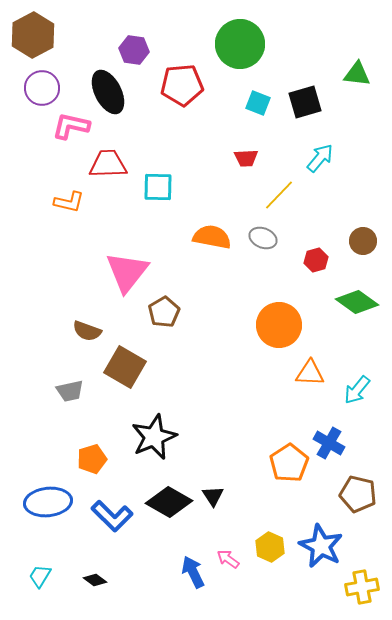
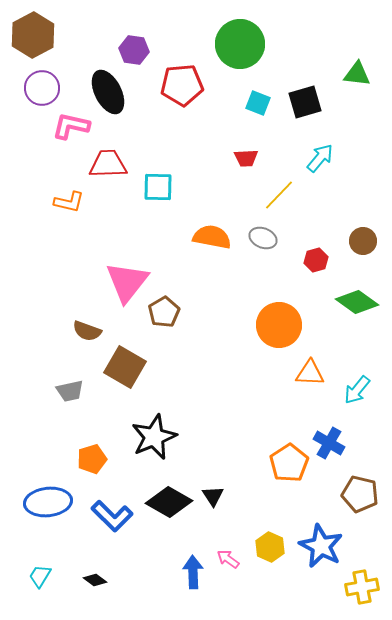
pink triangle at (127, 272): moved 10 px down
brown pentagon at (358, 494): moved 2 px right
blue arrow at (193, 572): rotated 24 degrees clockwise
